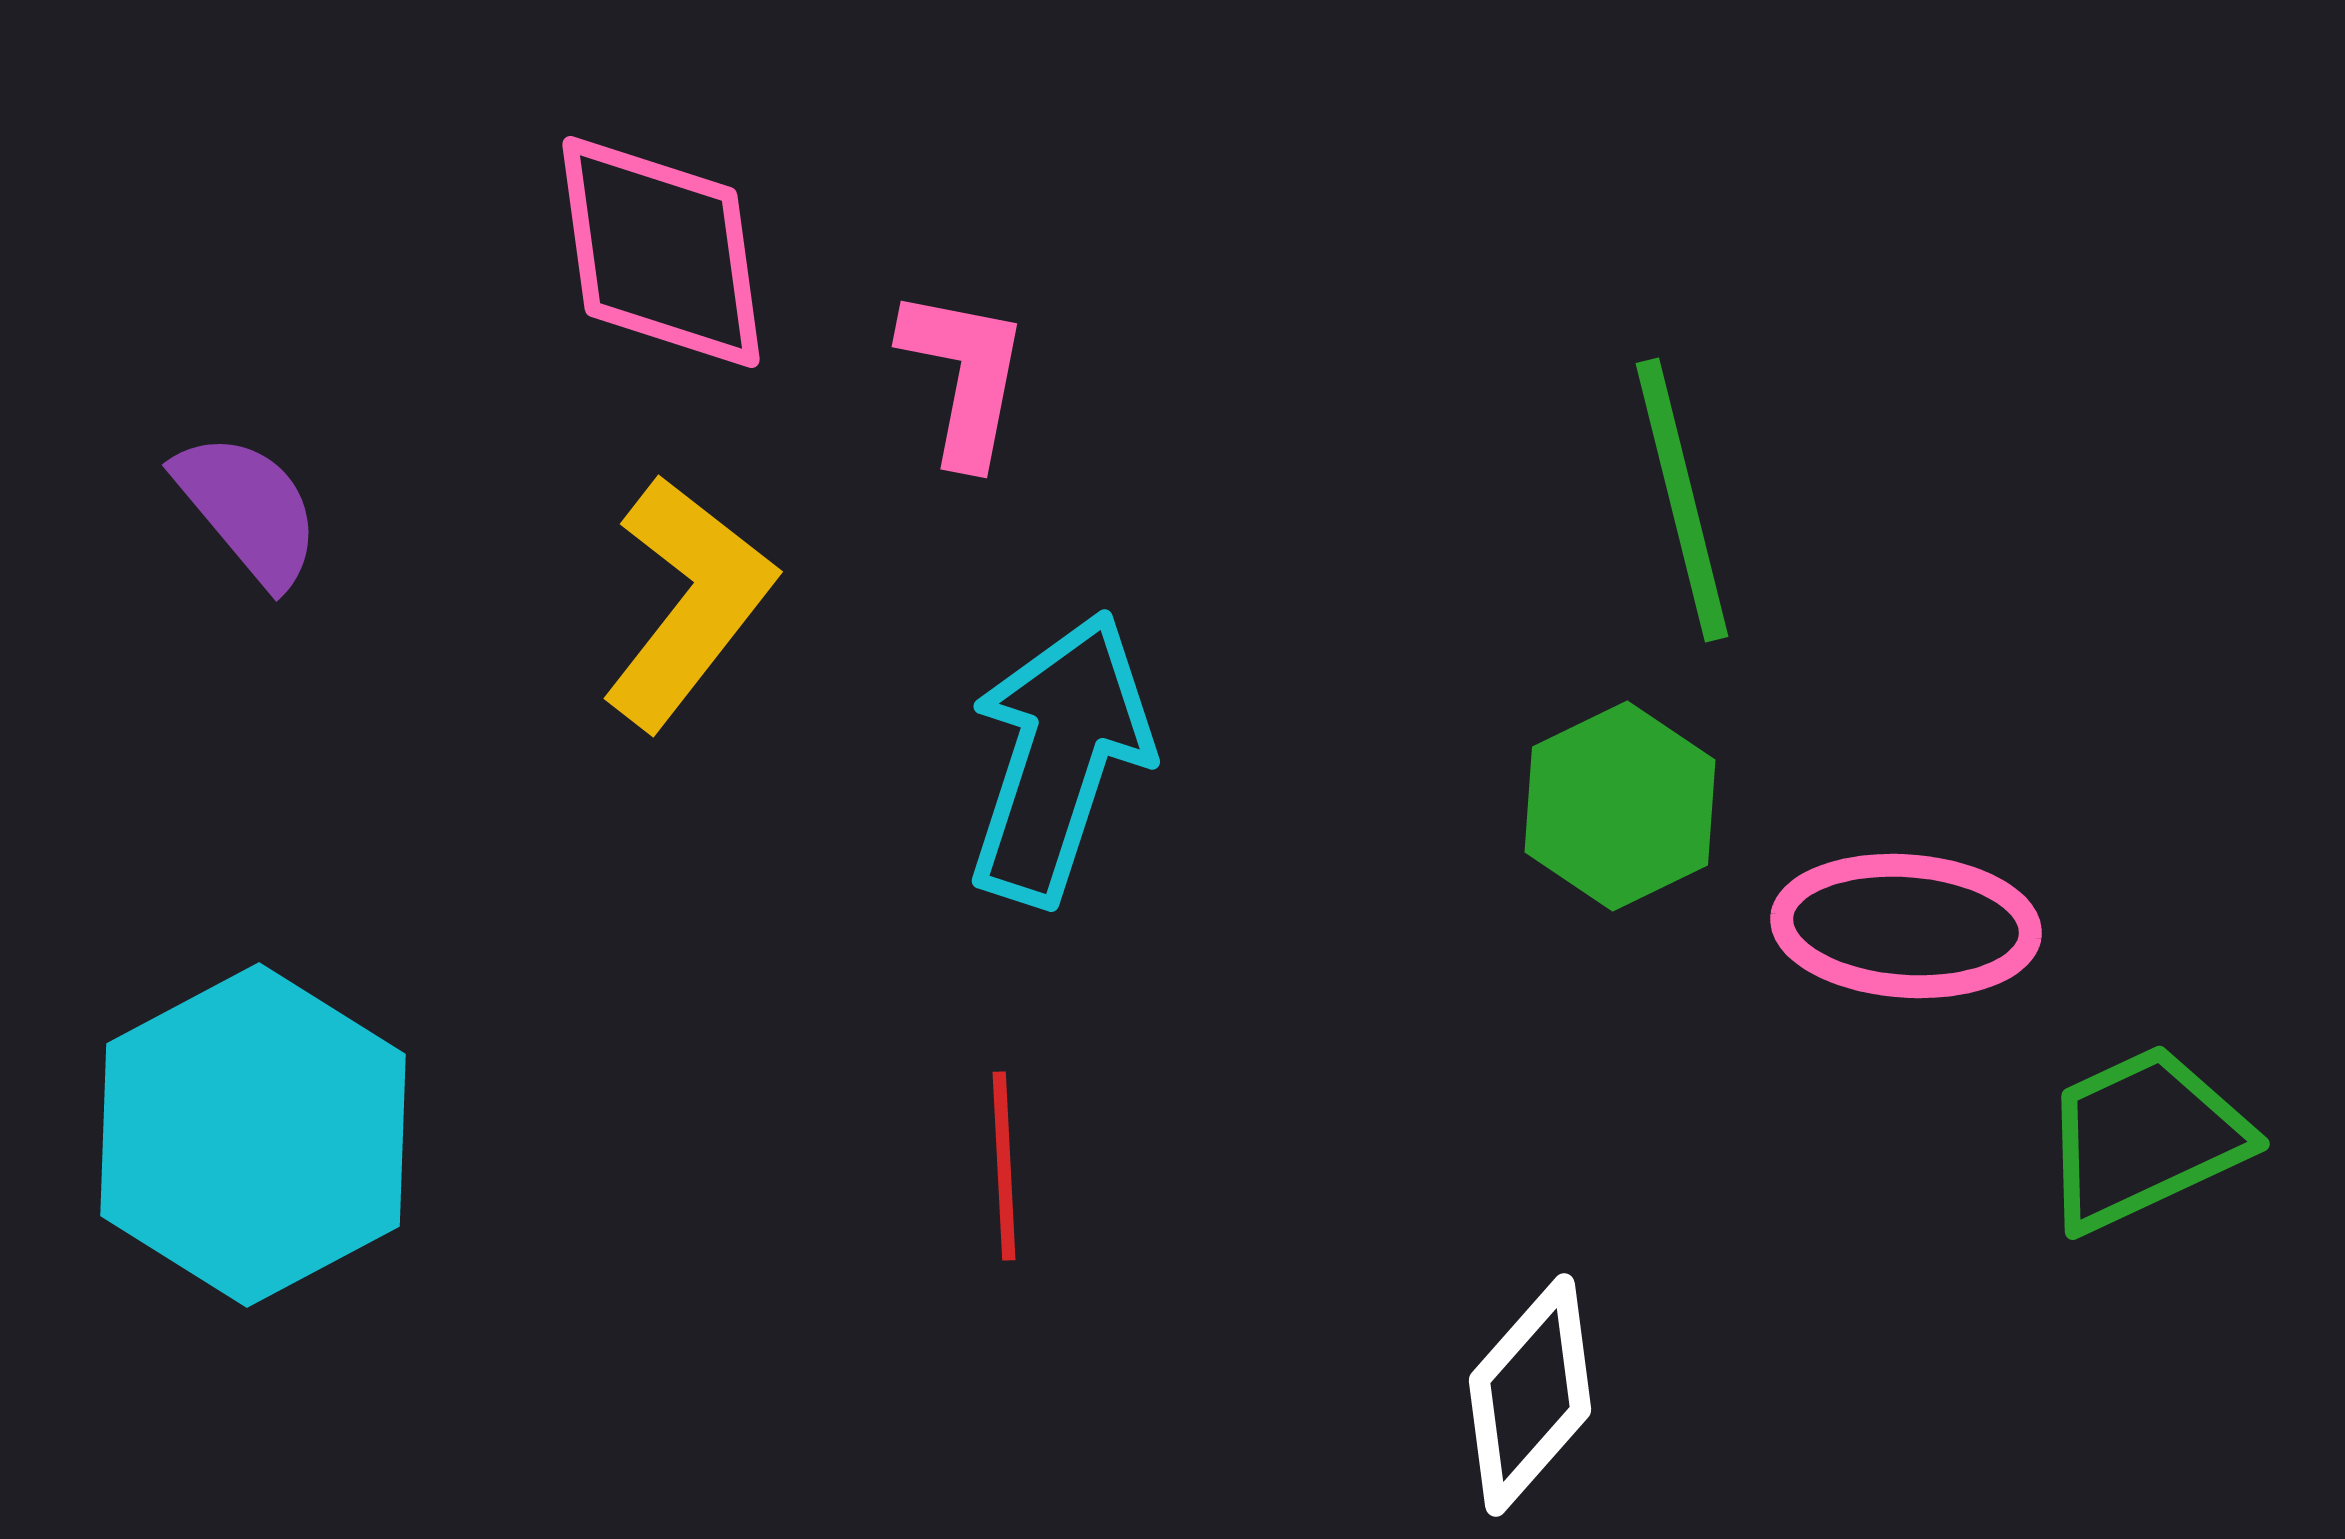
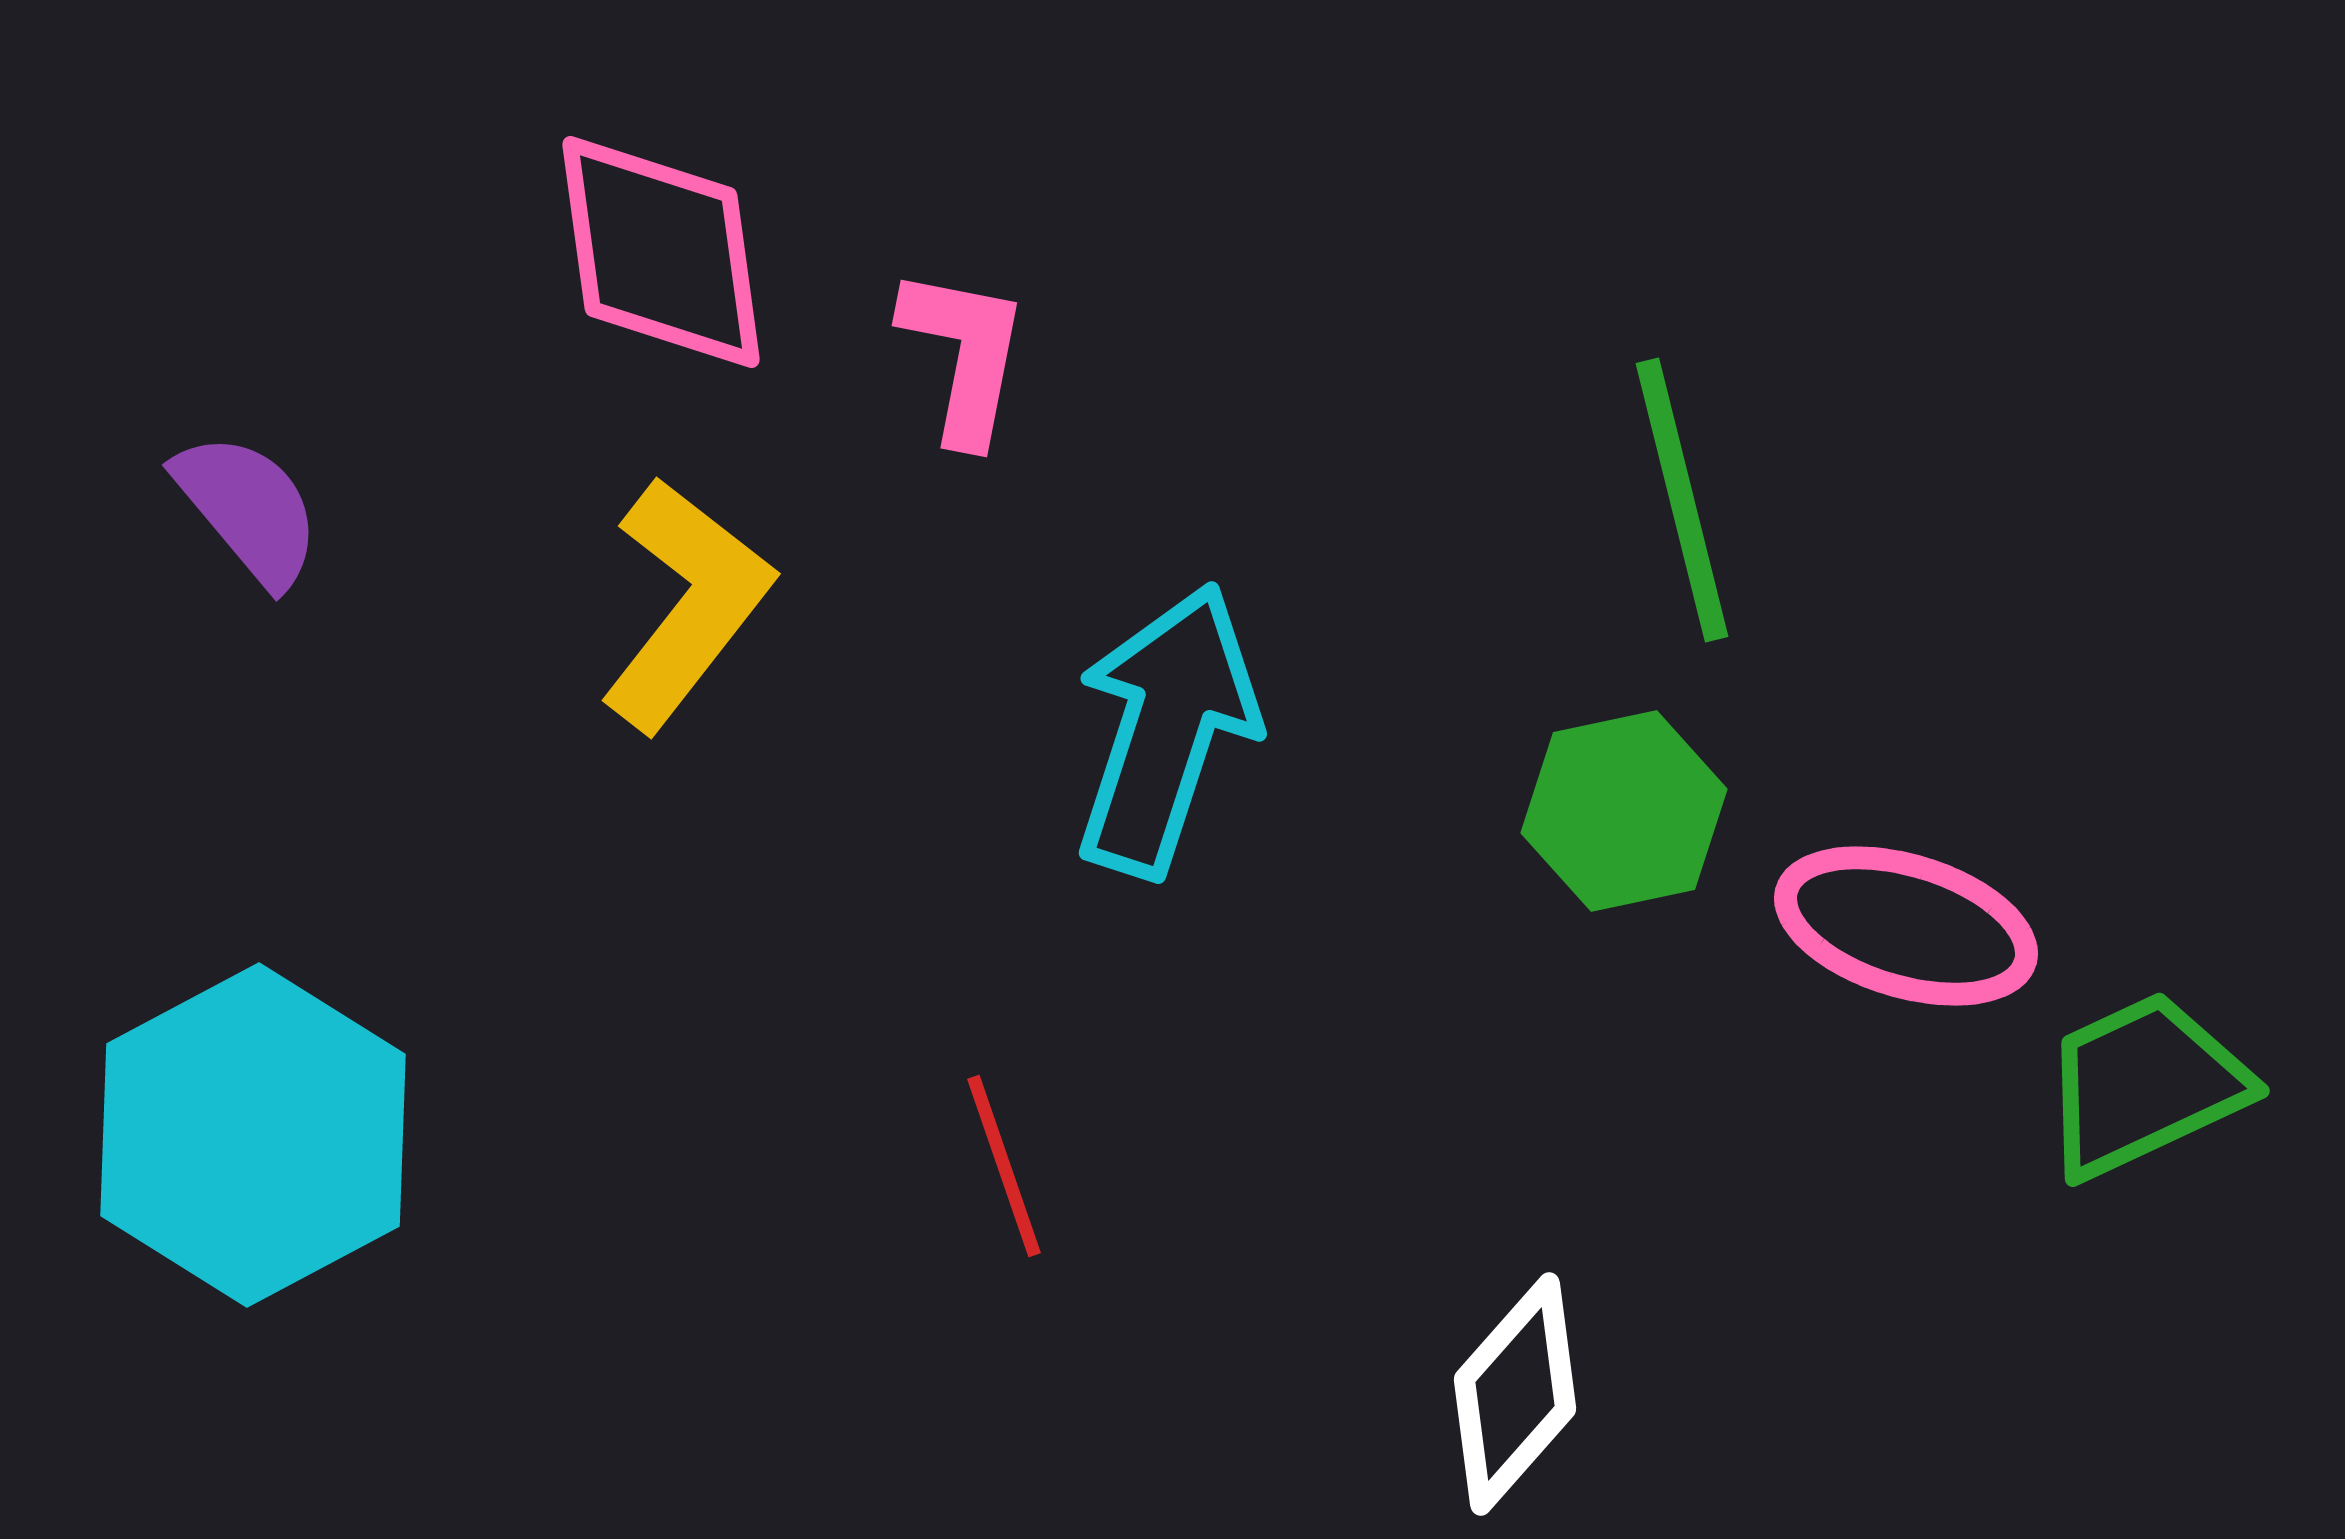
pink L-shape: moved 21 px up
yellow L-shape: moved 2 px left, 2 px down
cyan arrow: moved 107 px right, 28 px up
green hexagon: moved 4 px right, 5 px down; rotated 14 degrees clockwise
pink ellipse: rotated 13 degrees clockwise
green trapezoid: moved 53 px up
red line: rotated 16 degrees counterclockwise
white diamond: moved 15 px left, 1 px up
